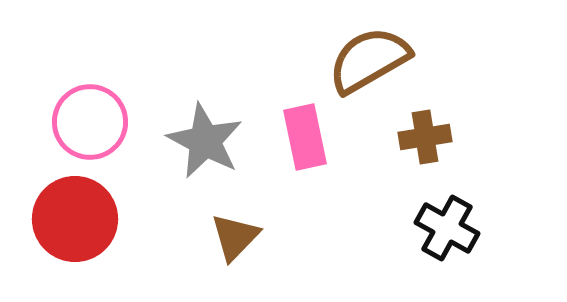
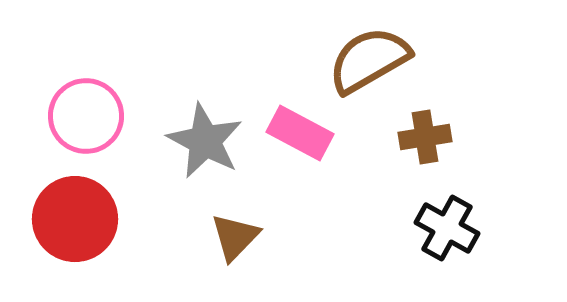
pink circle: moved 4 px left, 6 px up
pink rectangle: moved 5 px left, 4 px up; rotated 50 degrees counterclockwise
